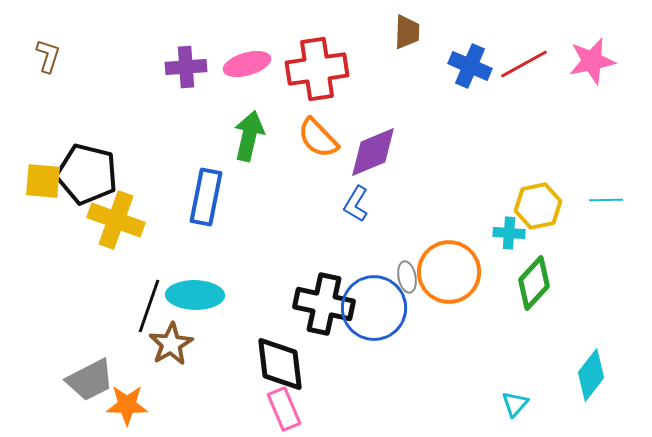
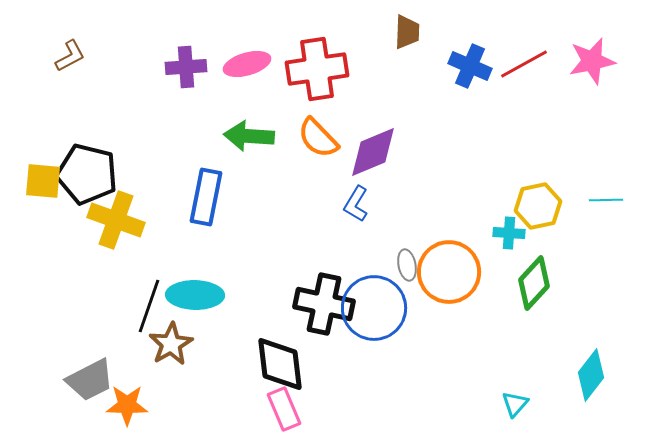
brown L-shape: moved 22 px right; rotated 44 degrees clockwise
green arrow: rotated 99 degrees counterclockwise
gray ellipse: moved 12 px up
